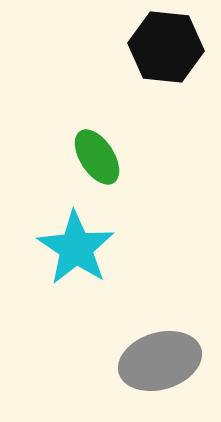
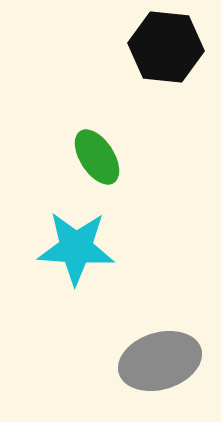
cyan star: rotated 30 degrees counterclockwise
